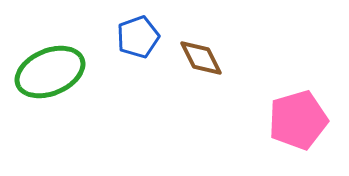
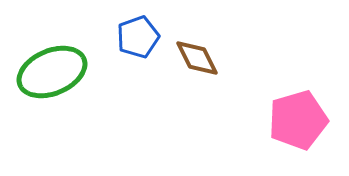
brown diamond: moved 4 px left
green ellipse: moved 2 px right
